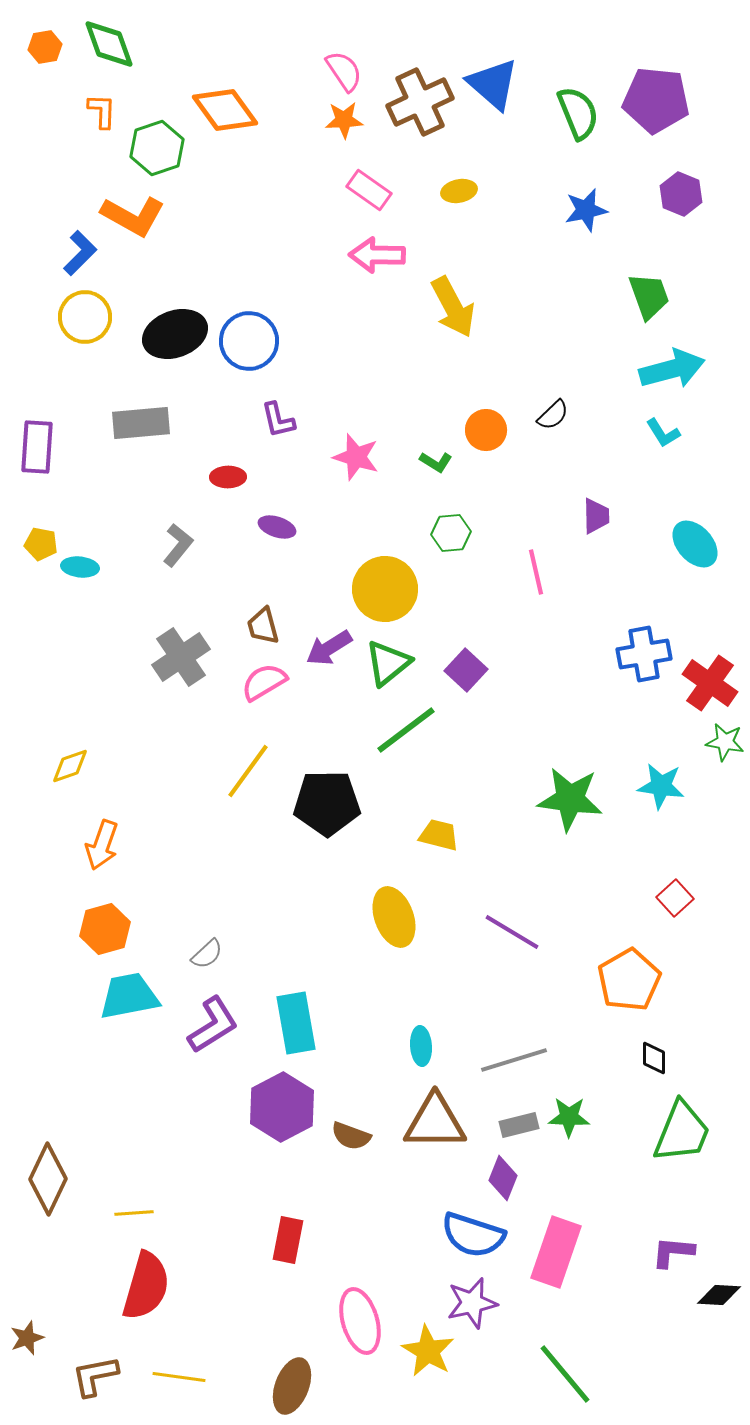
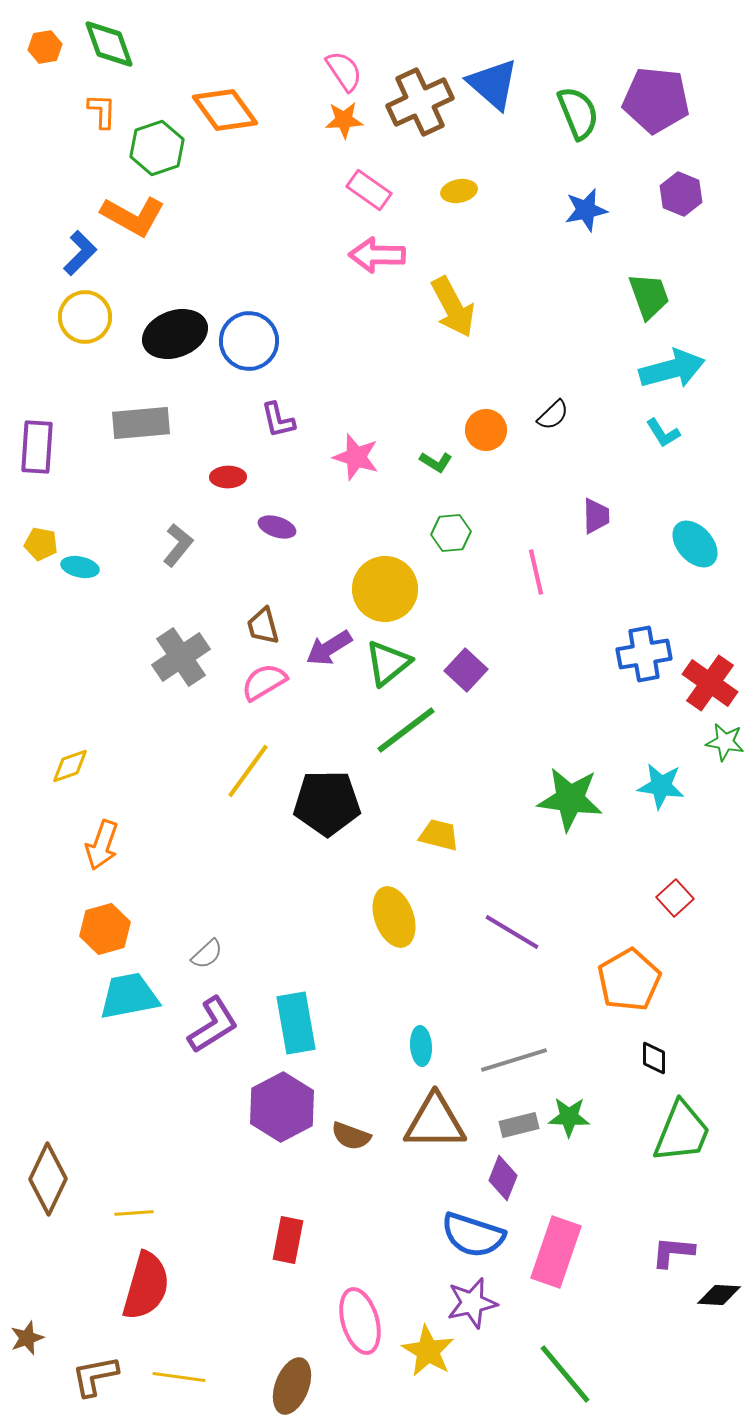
cyan ellipse at (80, 567): rotated 6 degrees clockwise
